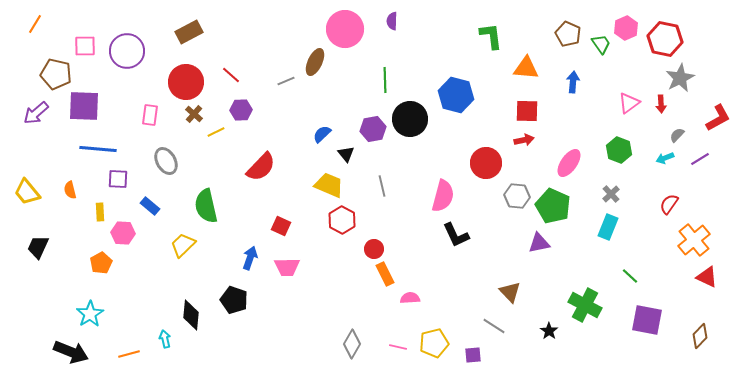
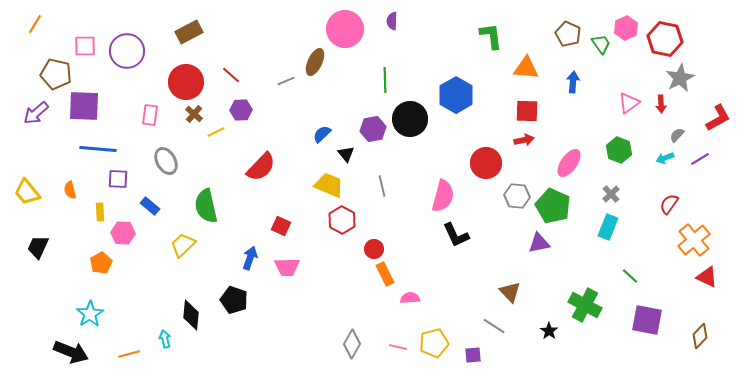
blue hexagon at (456, 95): rotated 16 degrees clockwise
